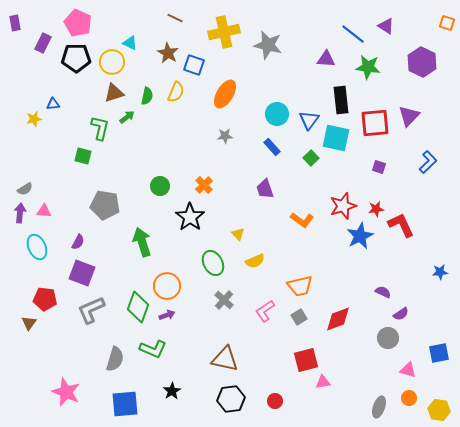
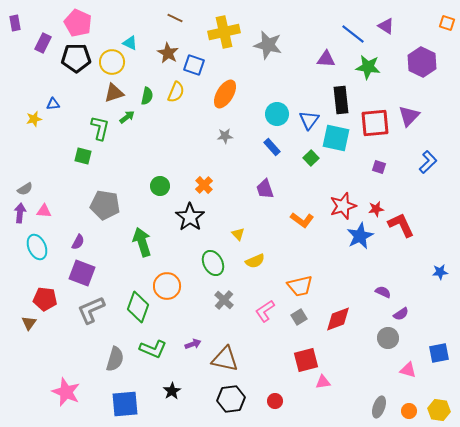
purple arrow at (167, 315): moved 26 px right, 29 px down
orange circle at (409, 398): moved 13 px down
